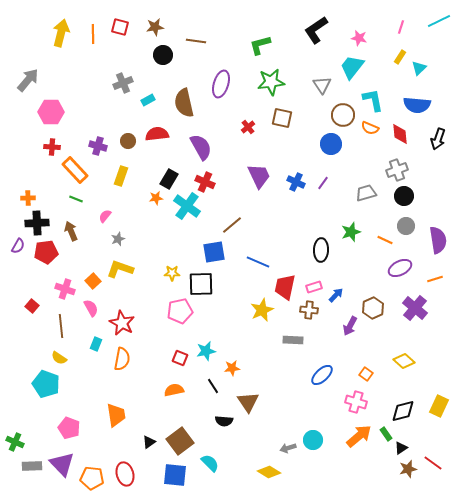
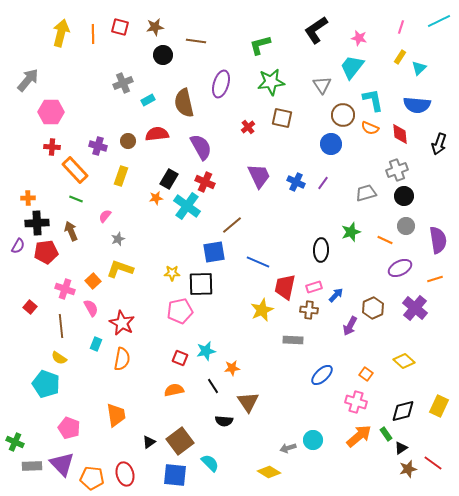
black arrow at (438, 139): moved 1 px right, 5 px down
red square at (32, 306): moved 2 px left, 1 px down
